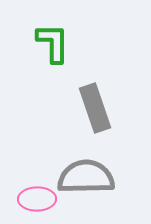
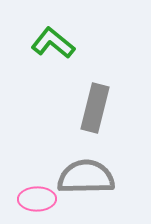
green L-shape: rotated 51 degrees counterclockwise
gray rectangle: rotated 33 degrees clockwise
